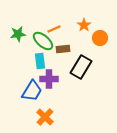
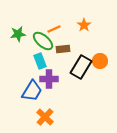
orange circle: moved 23 px down
cyan rectangle: rotated 14 degrees counterclockwise
